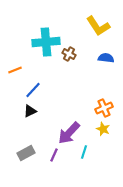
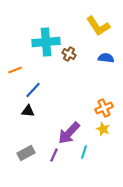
black triangle: moved 2 px left; rotated 32 degrees clockwise
